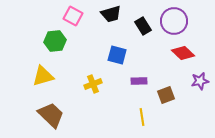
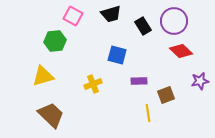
red diamond: moved 2 px left, 2 px up
yellow line: moved 6 px right, 4 px up
